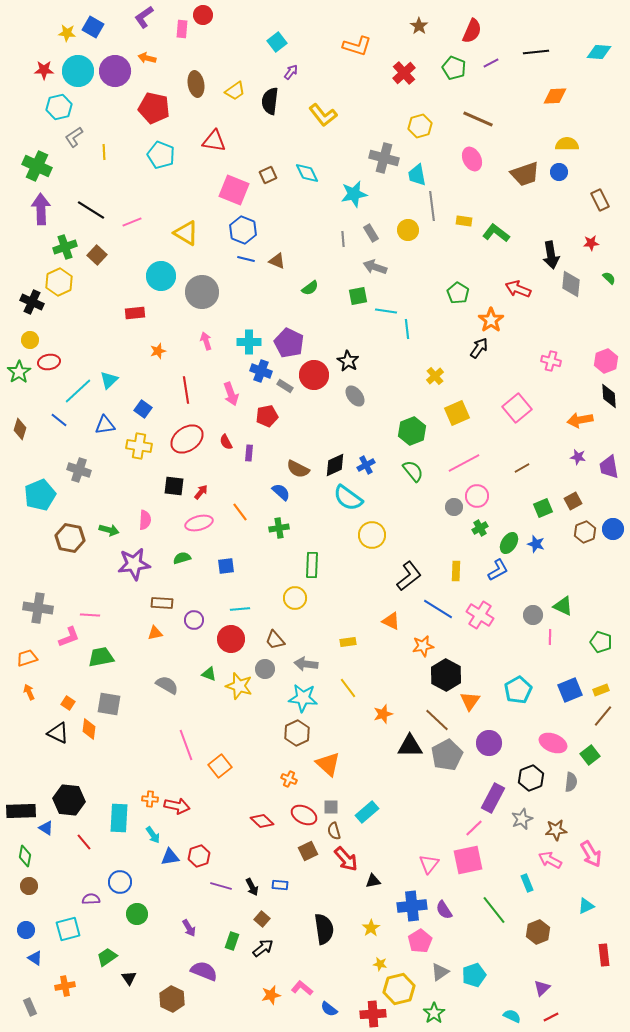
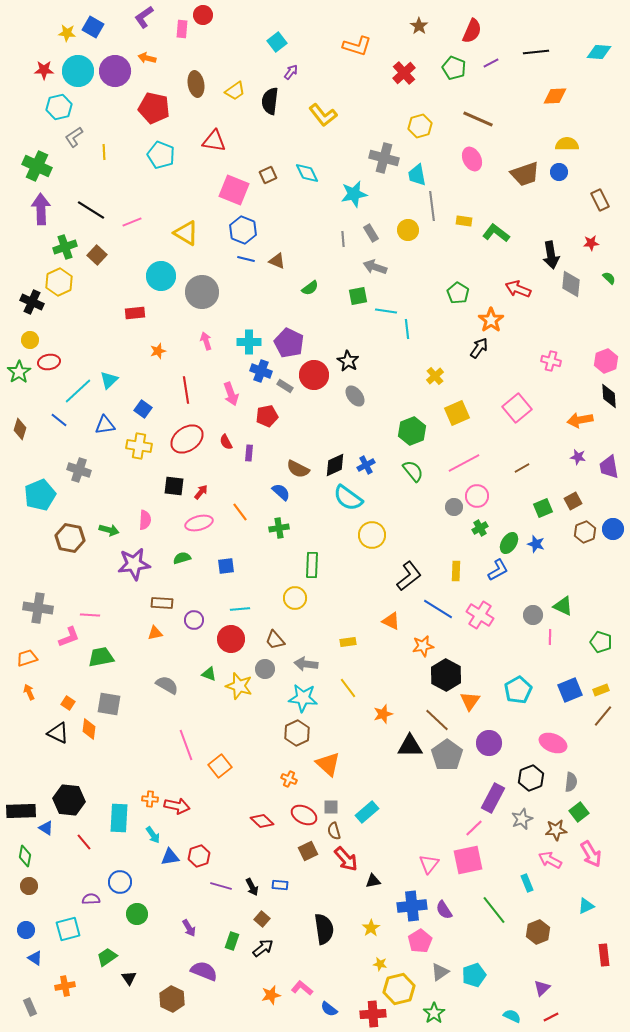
gray pentagon at (447, 755): rotated 8 degrees counterclockwise
green square at (590, 755): moved 11 px left, 57 px down
